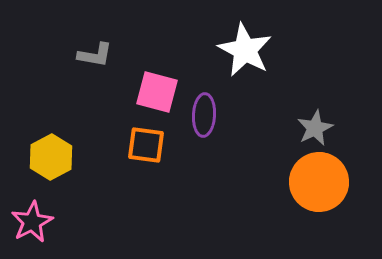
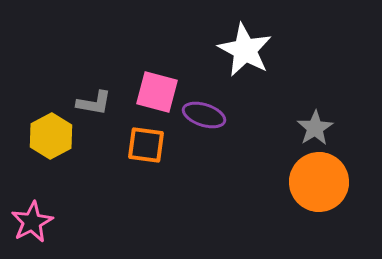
gray L-shape: moved 1 px left, 48 px down
purple ellipse: rotated 75 degrees counterclockwise
gray star: rotated 6 degrees counterclockwise
yellow hexagon: moved 21 px up
